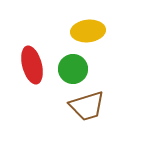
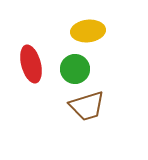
red ellipse: moved 1 px left, 1 px up
green circle: moved 2 px right
